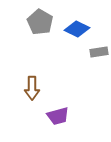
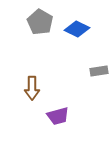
gray rectangle: moved 19 px down
